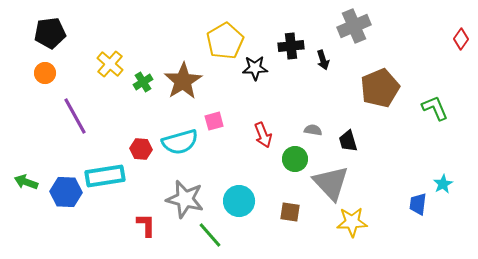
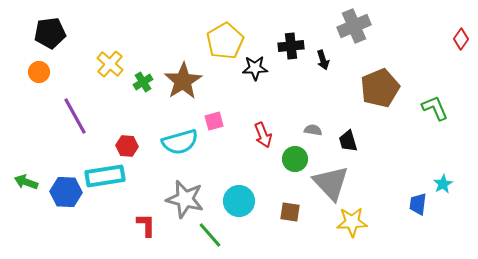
orange circle: moved 6 px left, 1 px up
red hexagon: moved 14 px left, 3 px up
